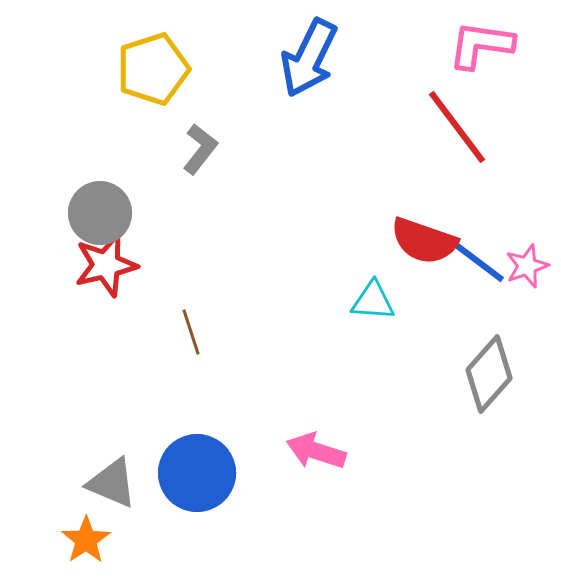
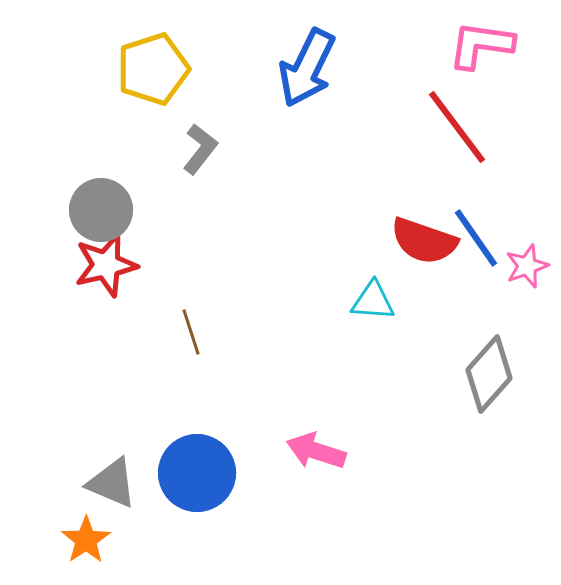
blue arrow: moved 2 px left, 10 px down
gray circle: moved 1 px right, 3 px up
blue line: moved 22 px up; rotated 18 degrees clockwise
